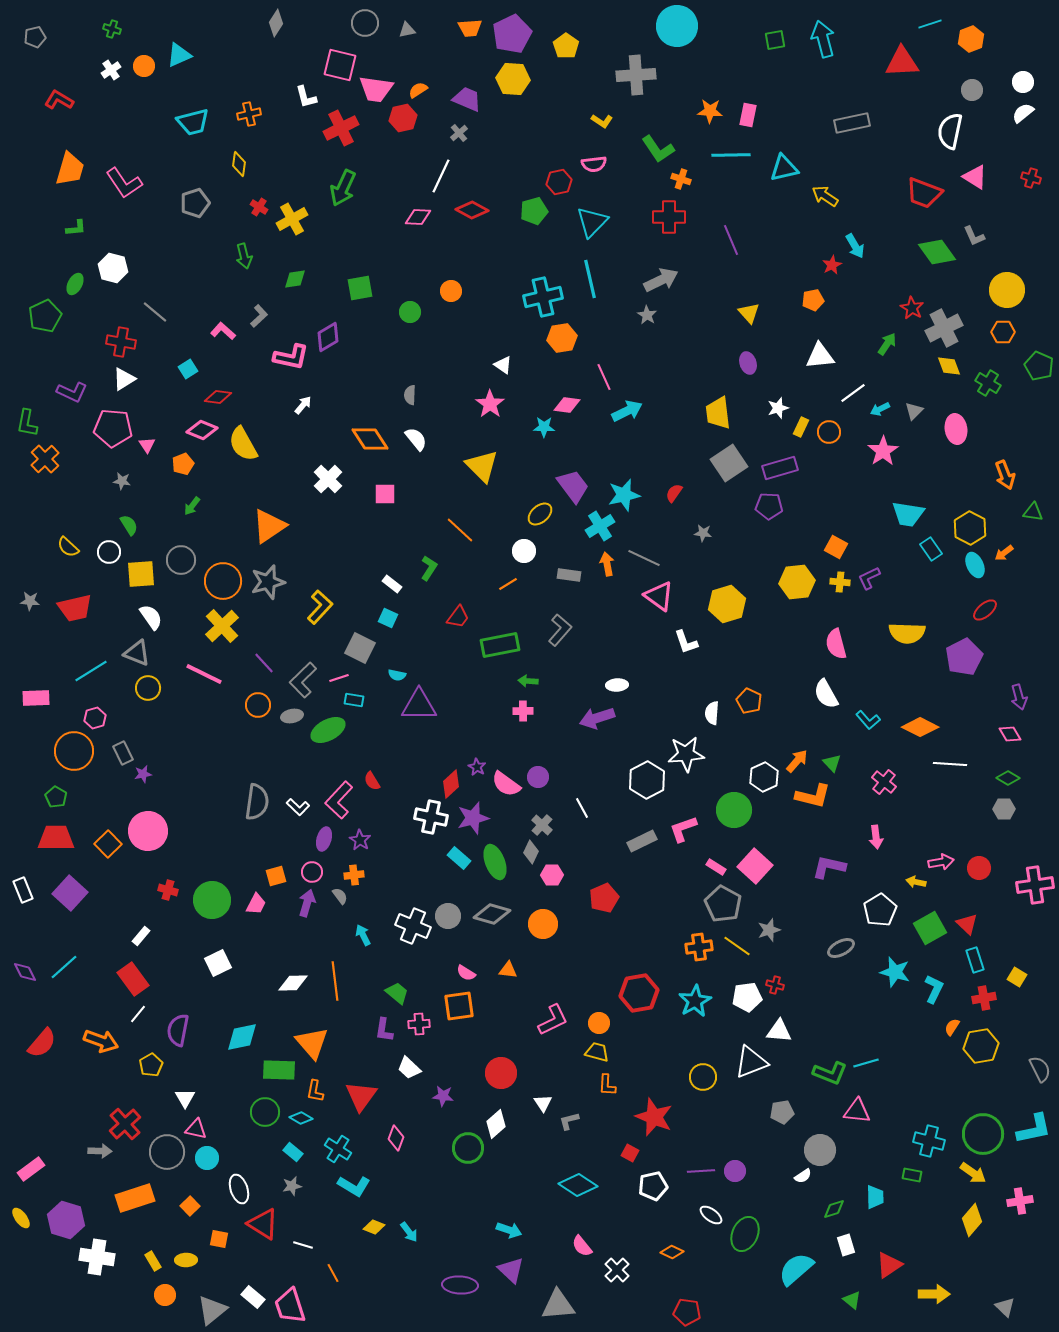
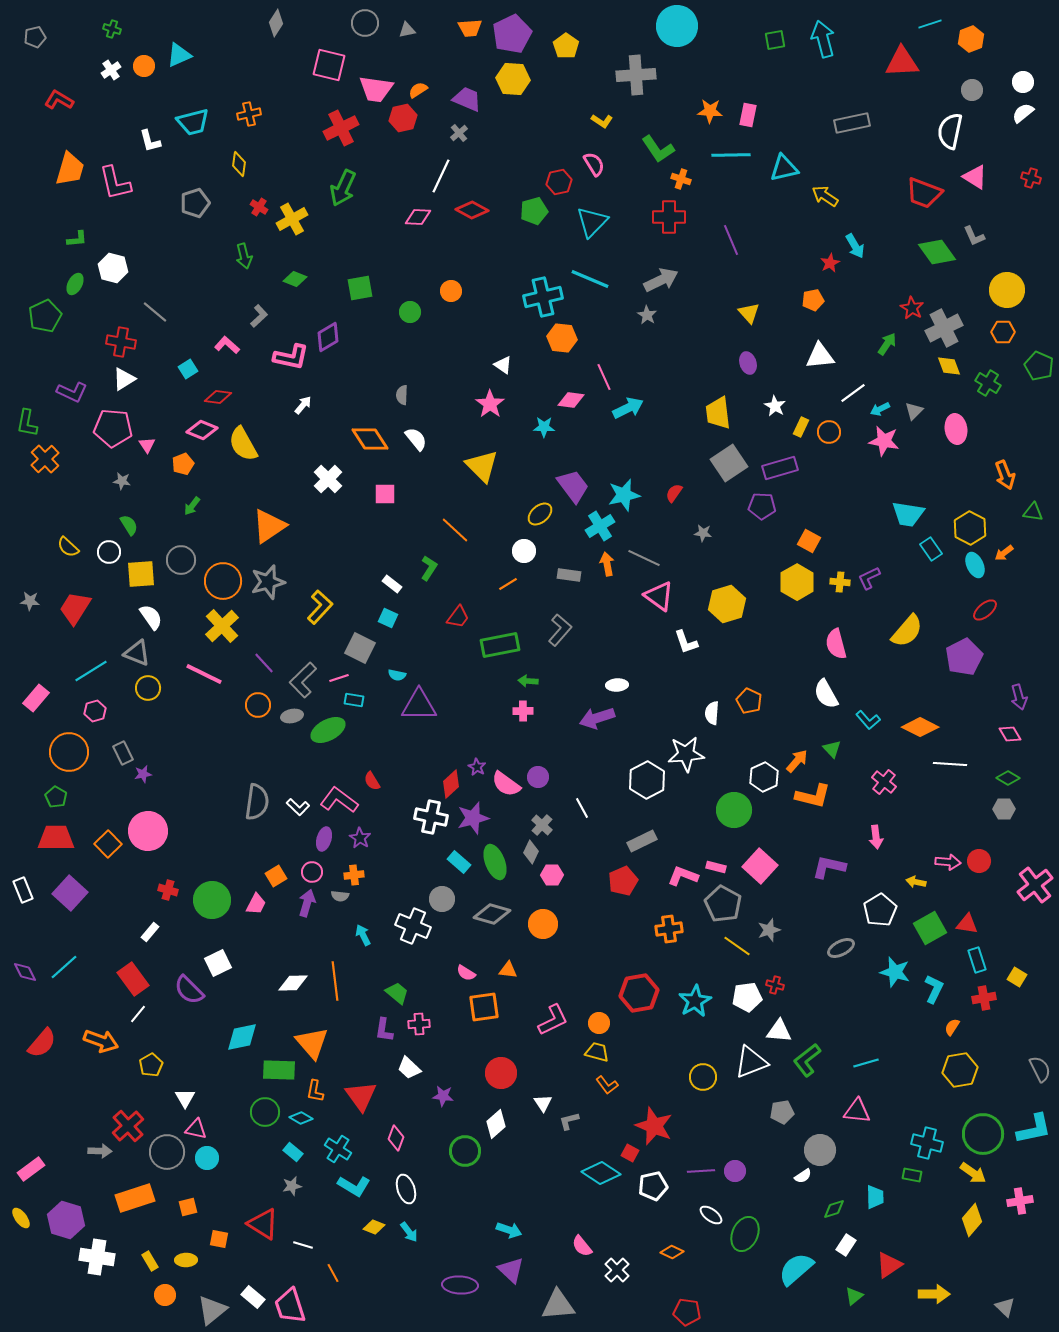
pink square at (340, 65): moved 11 px left
white L-shape at (306, 97): moved 156 px left, 44 px down
pink semicircle at (594, 164): rotated 115 degrees counterclockwise
pink L-shape at (124, 183): moved 9 px left; rotated 21 degrees clockwise
green L-shape at (76, 228): moved 1 px right, 11 px down
red star at (832, 265): moved 2 px left, 2 px up
green diamond at (295, 279): rotated 30 degrees clockwise
cyan line at (590, 279): rotated 54 degrees counterclockwise
pink L-shape at (223, 331): moved 4 px right, 14 px down
orange hexagon at (562, 338): rotated 16 degrees clockwise
gray semicircle at (410, 395): moved 8 px left
pink diamond at (567, 405): moved 4 px right, 5 px up
white star at (778, 408): moved 3 px left, 2 px up; rotated 25 degrees counterclockwise
cyan arrow at (627, 411): moved 1 px right, 3 px up
pink star at (883, 451): moved 1 px right, 10 px up; rotated 28 degrees counterclockwise
purple pentagon at (769, 506): moved 7 px left
orange line at (460, 530): moved 5 px left
orange square at (836, 547): moved 27 px left, 6 px up
yellow hexagon at (797, 582): rotated 24 degrees counterclockwise
red trapezoid at (75, 608): rotated 135 degrees clockwise
yellow semicircle at (907, 633): moved 2 px up; rotated 51 degrees counterclockwise
pink rectangle at (36, 698): rotated 48 degrees counterclockwise
pink hexagon at (95, 718): moved 7 px up
orange circle at (74, 751): moved 5 px left, 1 px down
green triangle at (832, 763): moved 14 px up
pink L-shape at (339, 800): rotated 84 degrees clockwise
pink L-shape at (683, 829): moved 47 px down; rotated 40 degrees clockwise
purple star at (360, 840): moved 2 px up
cyan rectangle at (459, 858): moved 4 px down
pink arrow at (941, 862): moved 7 px right; rotated 15 degrees clockwise
pink square at (755, 866): moved 5 px right
pink rectangle at (716, 867): rotated 18 degrees counterclockwise
red circle at (979, 868): moved 7 px up
orange square at (276, 876): rotated 15 degrees counterclockwise
pink cross at (1035, 885): rotated 30 degrees counterclockwise
gray semicircle at (340, 896): rotated 132 degrees clockwise
red pentagon at (604, 898): moved 19 px right, 17 px up
gray circle at (448, 916): moved 6 px left, 17 px up
red triangle at (967, 924): rotated 35 degrees counterclockwise
white rectangle at (141, 936): moved 9 px right, 4 px up
orange cross at (699, 947): moved 30 px left, 18 px up
cyan rectangle at (975, 960): moved 2 px right
orange square at (459, 1006): moved 25 px right, 1 px down
purple semicircle at (178, 1030): moved 11 px right, 40 px up; rotated 56 degrees counterclockwise
yellow hexagon at (981, 1046): moved 21 px left, 24 px down
green L-shape at (830, 1073): moved 23 px left, 13 px up; rotated 120 degrees clockwise
orange L-shape at (607, 1085): rotated 40 degrees counterclockwise
red triangle at (361, 1096): rotated 12 degrees counterclockwise
red star at (654, 1117): moved 9 px down
red cross at (125, 1124): moved 3 px right, 2 px down
cyan cross at (929, 1141): moved 2 px left, 2 px down
green circle at (468, 1148): moved 3 px left, 3 px down
cyan diamond at (578, 1185): moved 23 px right, 12 px up
white ellipse at (239, 1189): moved 167 px right
orange square at (190, 1206): moved 2 px left, 1 px down; rotated 30 degrees clockwise
white rectangle at (846, 1245): rotated 50 degrees clockwise
yellow rectangle at (153, 1261): moved 3 px left
green triangle at (852, 1300): moved 2 px right, 4 px up; rotated 42 degrees clockwise
